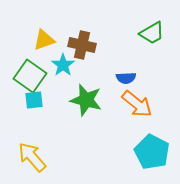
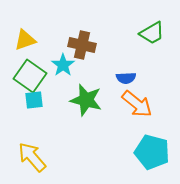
yellow triangle: moved 19 px left
cyan pentagon: rotated 12 degrees counterclockwise
